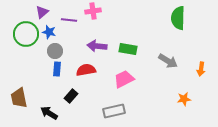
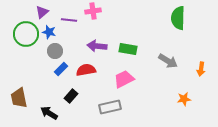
blue rectangle: moved 4 px right; rotated 40 degrees clockwise
gray rectangle: moved 4 px left, 4 px up
